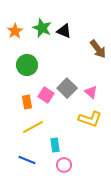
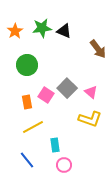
green star: rotated 30 degrees counterclockwise
blue line: rotated 30 degrees clockwise
